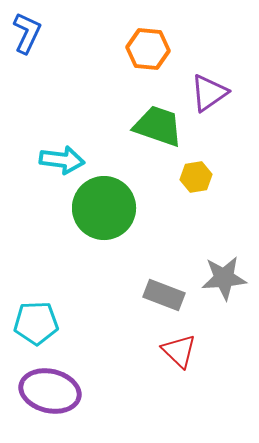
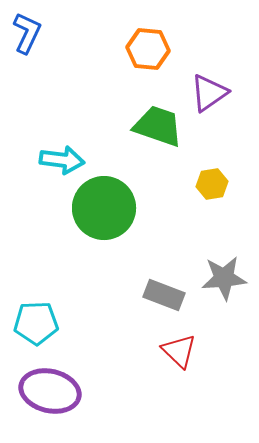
yellow hexagon: moved 16 px right, 7 px down
